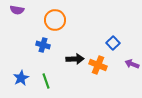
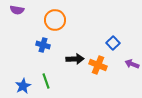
blue star: moved 2 px right, 8 px down
